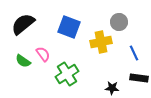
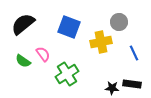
black rectangle: moved 7 px left, 6 px down
